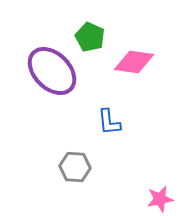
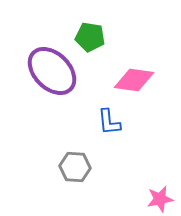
green pentagon: rotated 16 degrees counterclockwise
pink diamond: moved 18 px down
